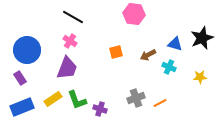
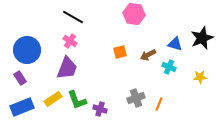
orange square: moved 4 px right
orange line: moved 1 px left, 1 px down; rotated 40 degrees counterclockwise
